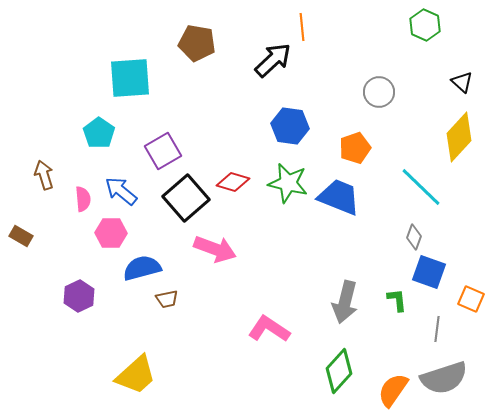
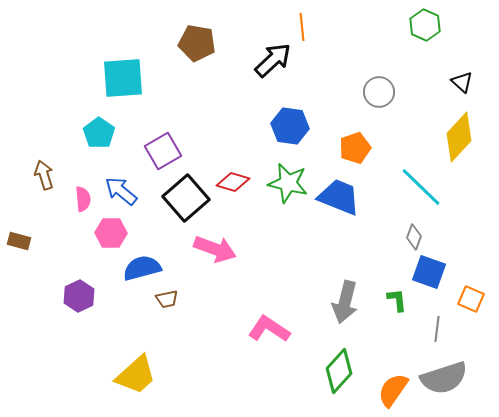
cyan square: moved 7 px left
brown rectangle: moved 2 px left, 5 px down; rotated 15 degrees counterclockwise
